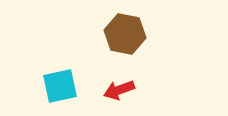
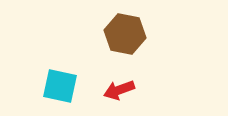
cyan square: rotated 24 degrees clockwise
